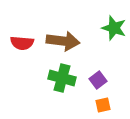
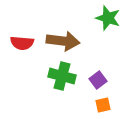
green star: moved 6 px left, 10 px up
green cross: moved 2 px up
